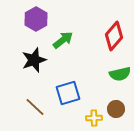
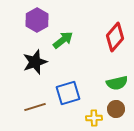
purple hexagon: moved 1 px right, 1 px down
red diamond: moved 1 px right, 1 px down
black star: moved 1 px right, 2 px down
green semicircle: moved 3 px left, 9 px down
brown line: rotated 60 degrees counterclockwise
